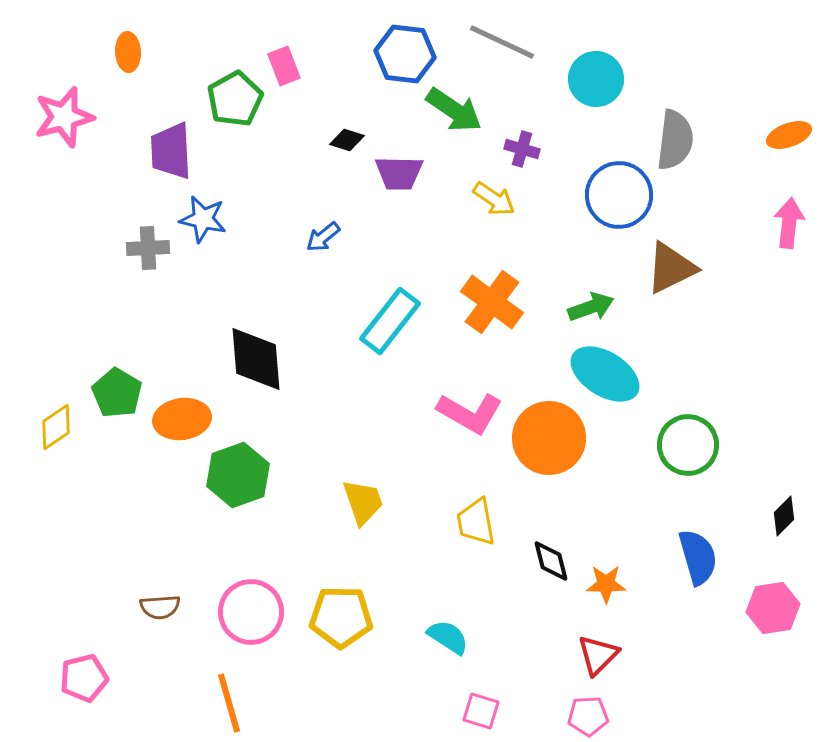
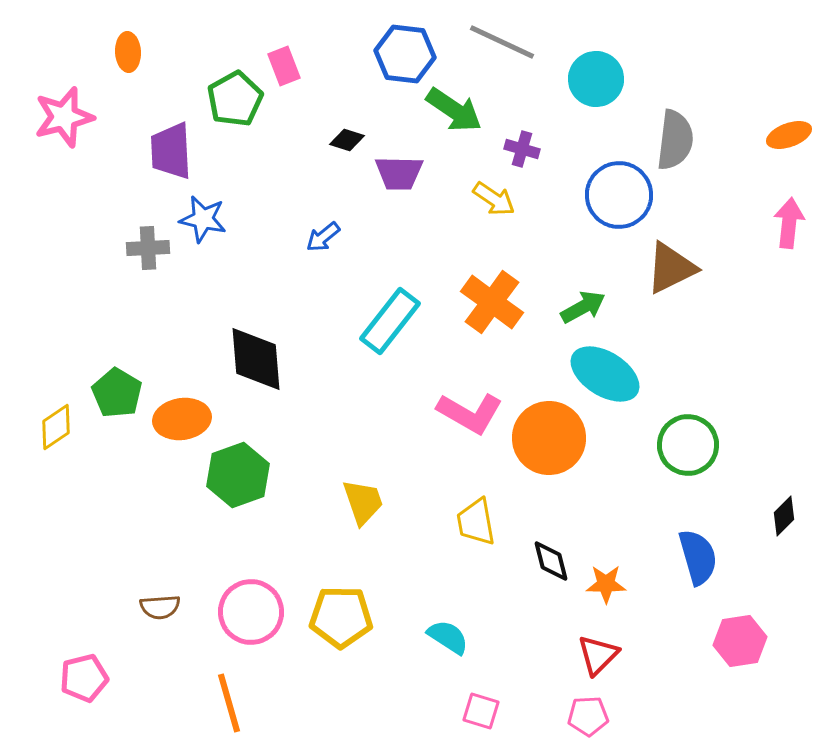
green arrow at (591, 307): moved 8 px left; rotated 9 degrees counterclockwise
pink hexagon at (773, 608): moved 33 px left, 33 px down
